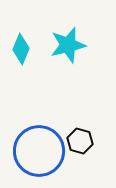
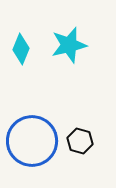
cyan star: moved 1 px right
blue circle: moved 7 px left, 10 px up
